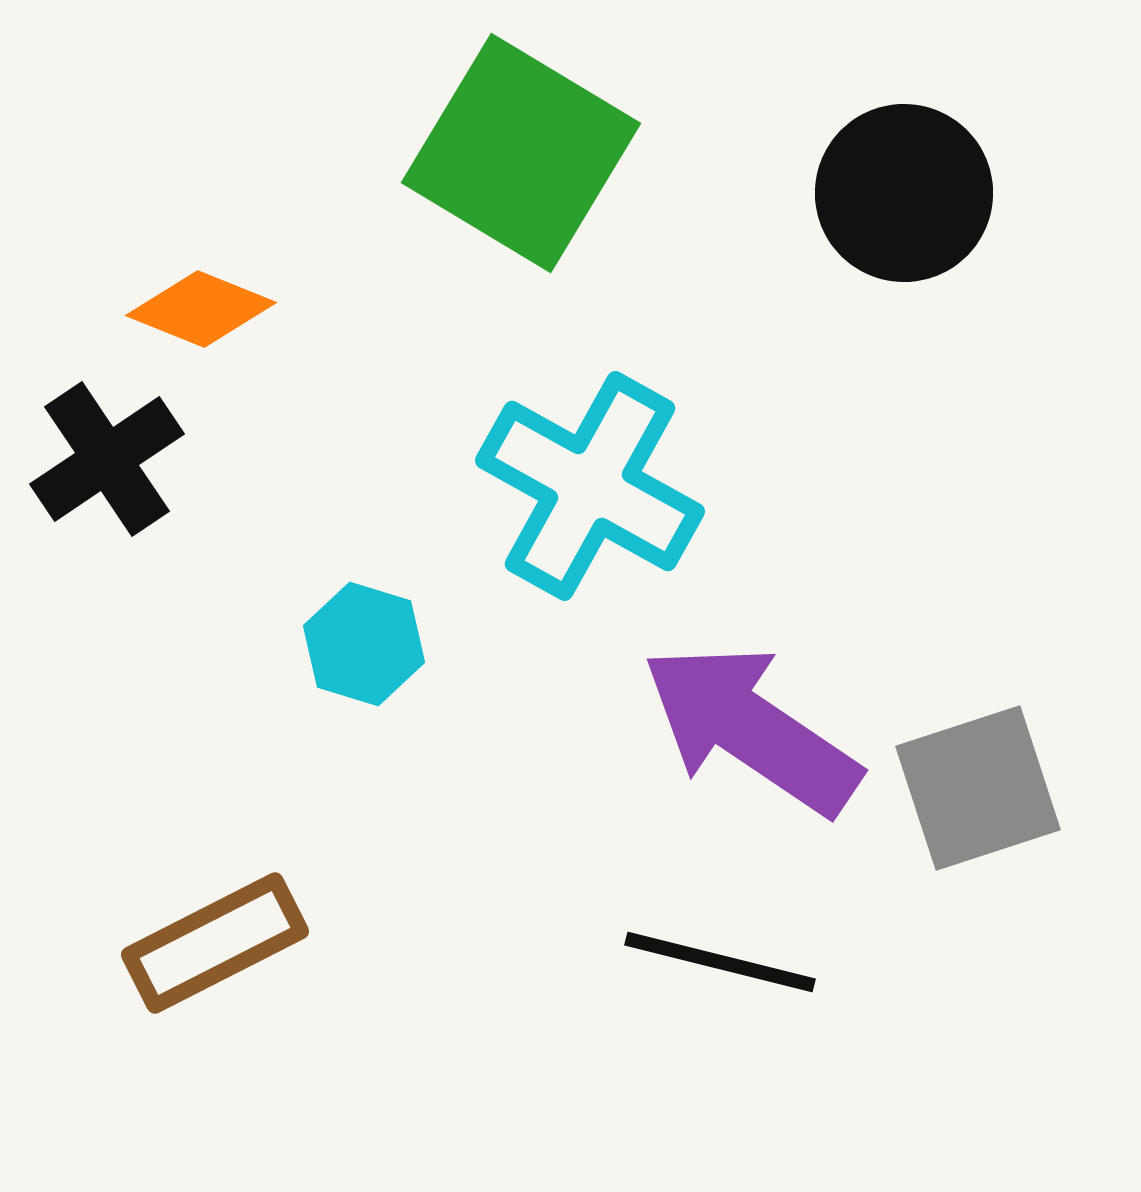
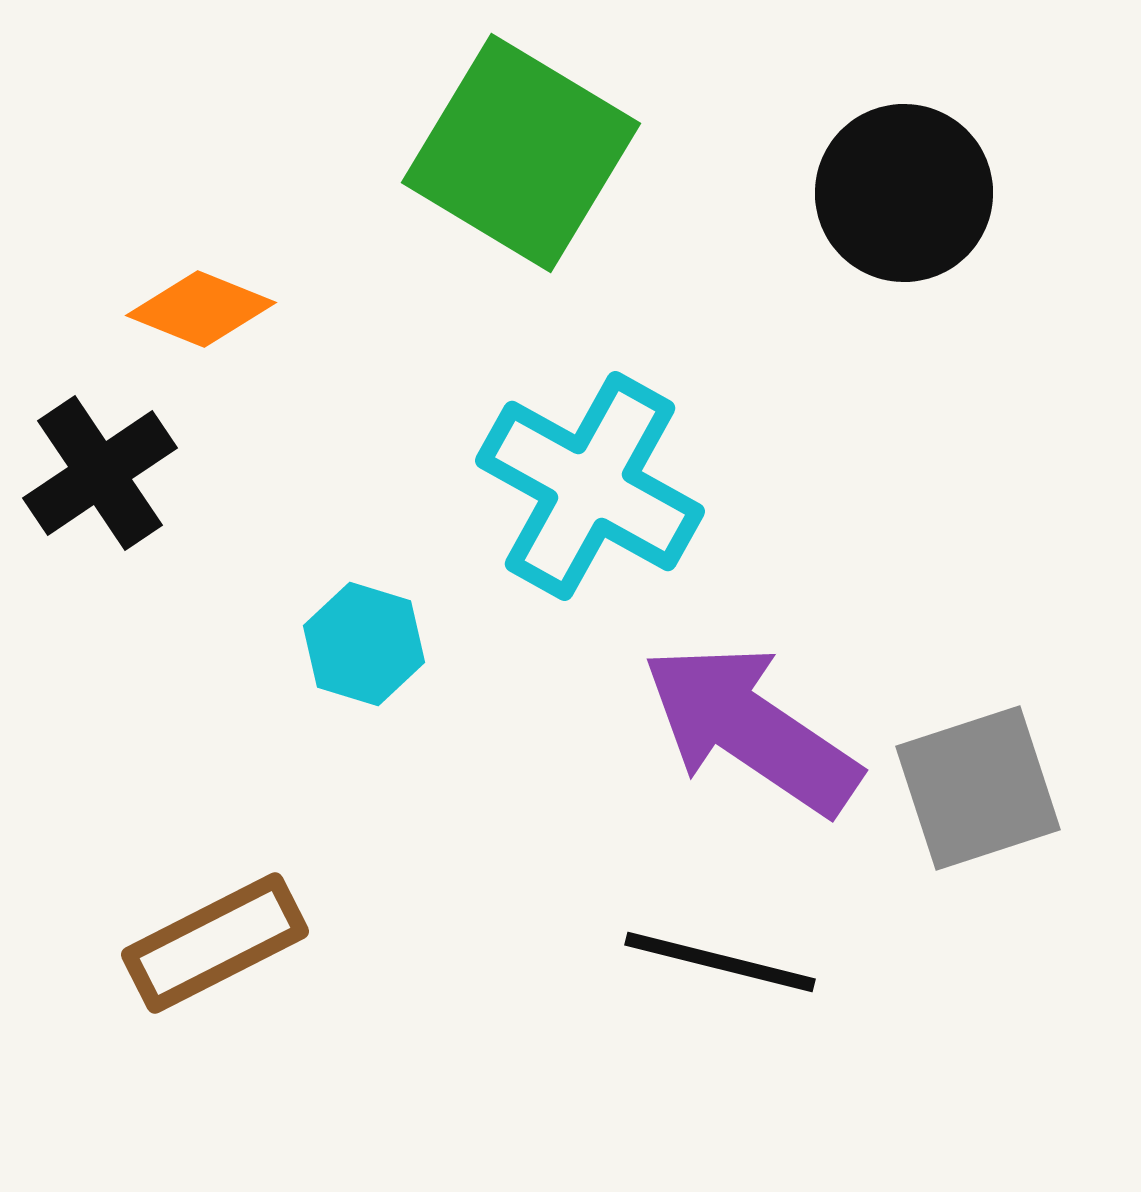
black cross: moved 7 px left, 14 px down
